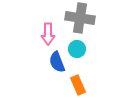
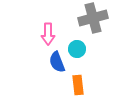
gray cross: moved 13 px right; rotated 24 degrees counterclockwise
orange rectangle: rotated 18 degrees clockwise
